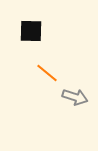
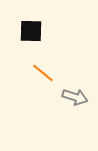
orange line: moved 4 px left
